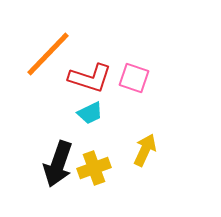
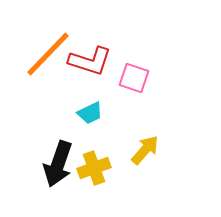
red L-shape: moved 17 px up
yellow arrow: rotated 16 degrees clockwise
